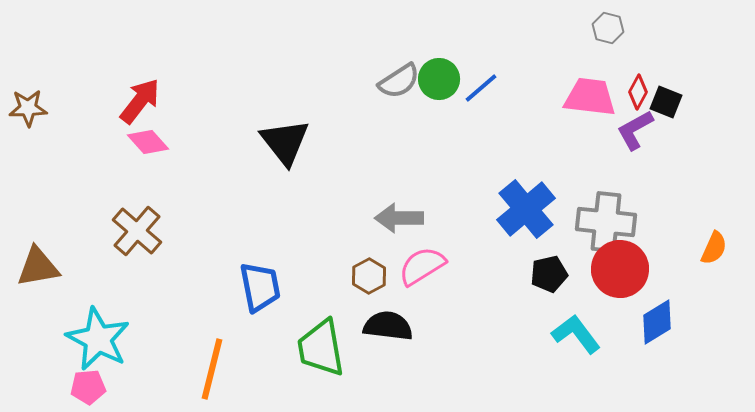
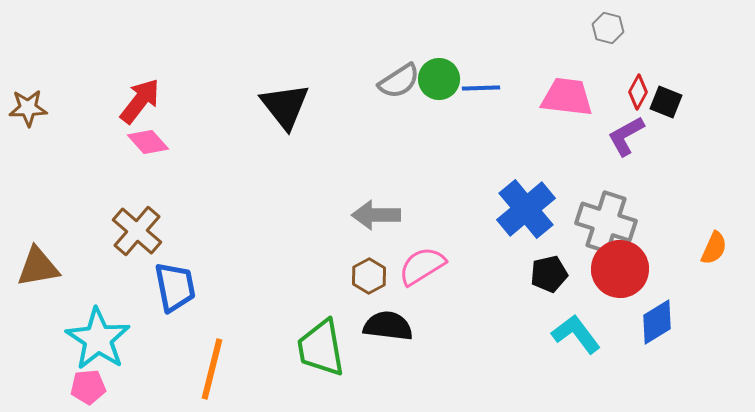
blue line: rotated 39 degrees clockwise
pink trapezoid: moved 23 px left
purple L-shape: moved 9 px left, 6 px down
black triangle: moved 36 px up
gray arrow: moved 23 px left, 3 px up
gray cross: rotated 12 degrees clockwise
blue trapezoid: moved 85 px left
cyan star: rotated 6 degrees clockwise
